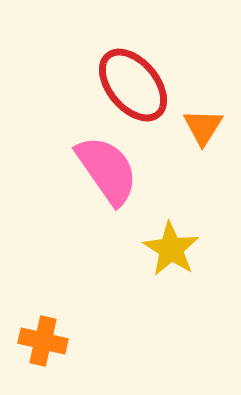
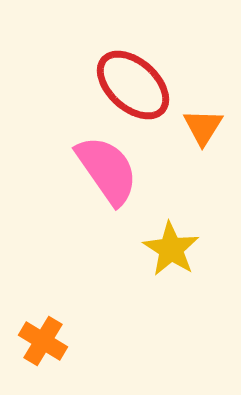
red ellipse: rotated 8 degrees counterclockwise
orange cross: rotated 18 degrees clockwise
